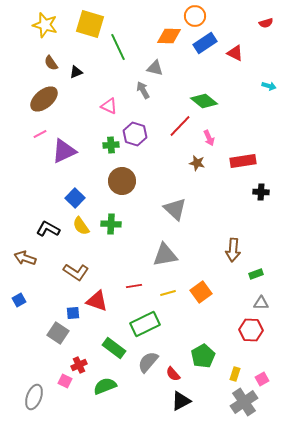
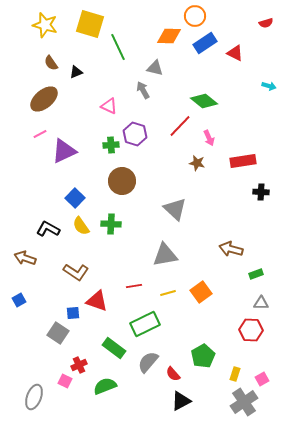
brown arrow at (233, 250): moved 2 px left, 1 px up; rotated 100 degrees clockwise
